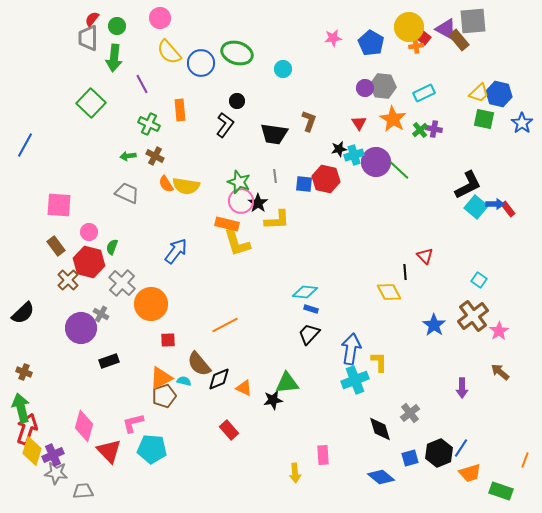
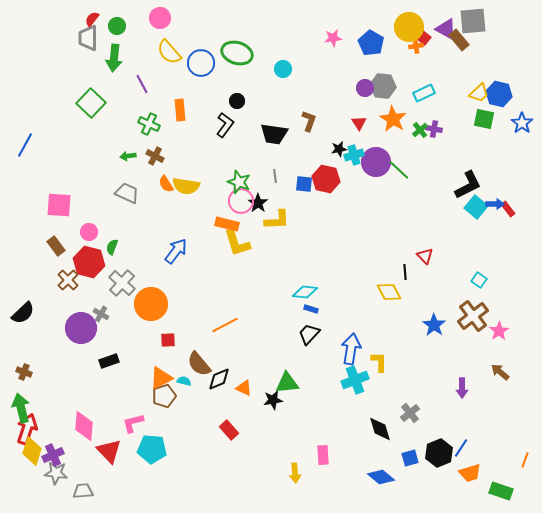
pink diamond at (84, 426): rotated 12 degrees counterclockwise
